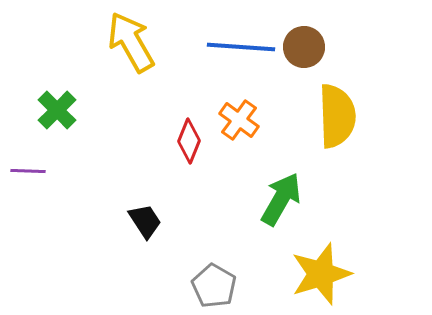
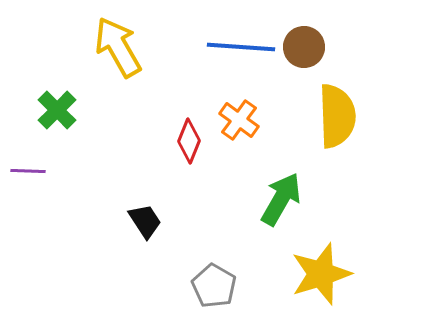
yellow arrow: moved 13 px left, 5 px down
